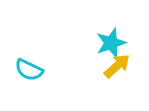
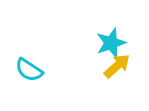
cyan semicircle: rotated 8 degrees clockwise
